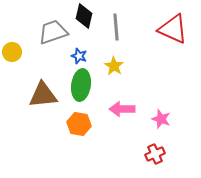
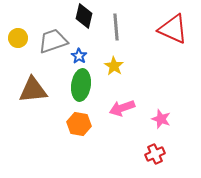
gray trapezoid: moved 9 px down
yellow circle: moved 6 px right, 14 px up
blue star: rotated 14 degrees clockwise
brown triangle: moved 10 px left, 5 px up
pink arrow: moved 1 px up; rotated 20 degrees counterclockwise
